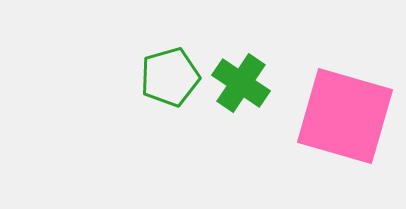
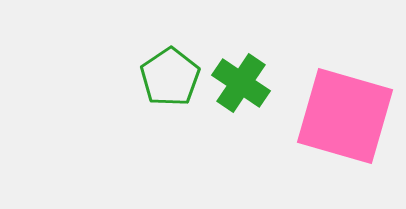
green pentagon: rotated 18 degrees counterclockwise
